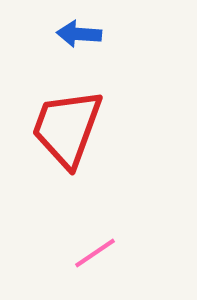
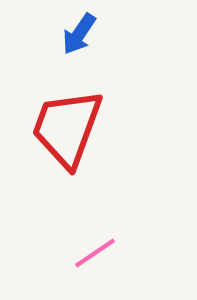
blue arrow: rotated 60 degrees counterclockwise
